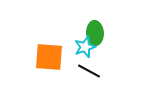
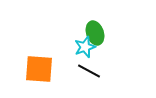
green ellipse: rotated 15 degrees counterclockwise
orange square: moved 10 px left, 12 px down
